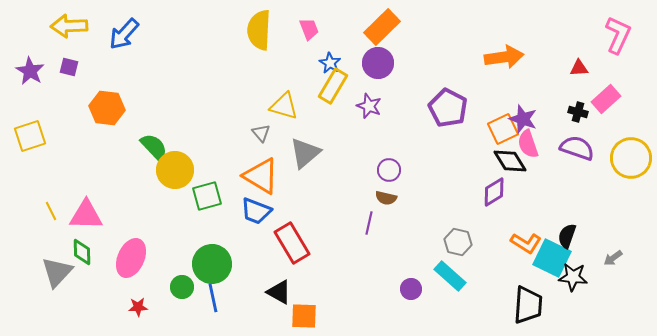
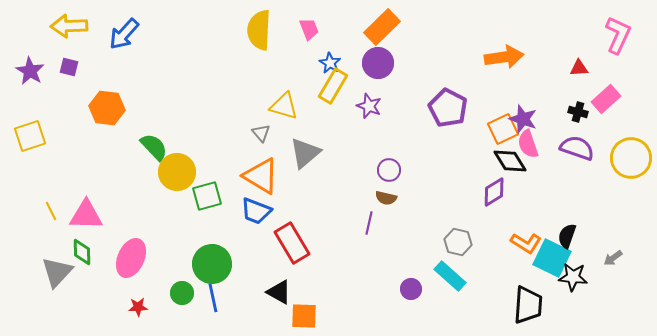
yellow circle at (175, 170): moved 2 px right, 2 px down
green circle at (182, 287): moved 6 px down
